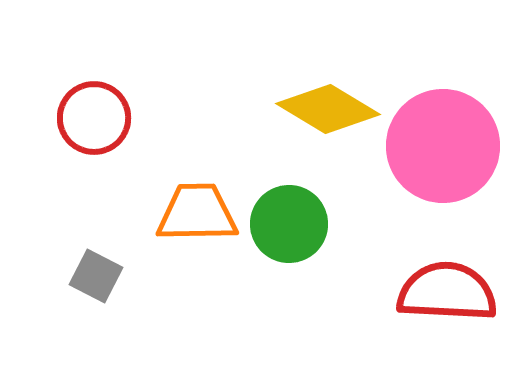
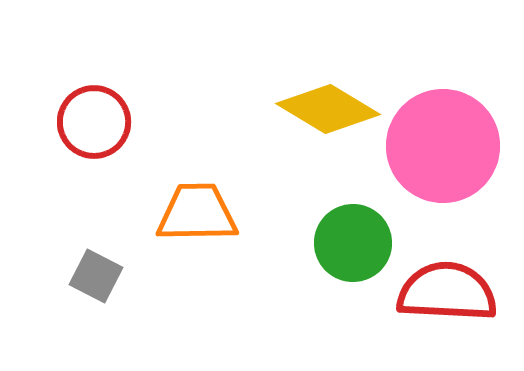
red circle: moved 4 px down
green circle: moved 64 px right, 19 px down
